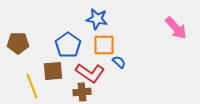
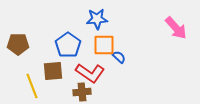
blue star: rotated 15 degrees counterclockwise
brown pentagon: moved 1 px down
blue semicircle: moved 5 px up
